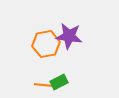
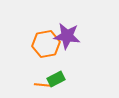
purple star: moved 2 px left
green rectangle: moved 3 px left, 3 px up
